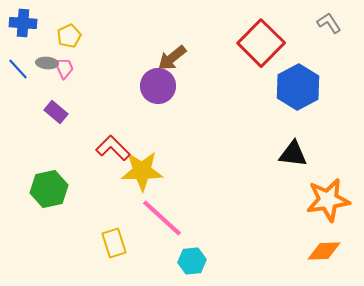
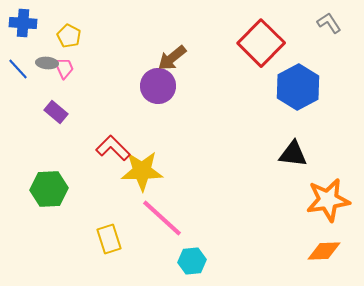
yellow pentagon: rotated 20 degrees counterclockwise
green hexagon: rotated 9 degrees clockwise
yellow rectangle: moved 5 px left, 4 px up
